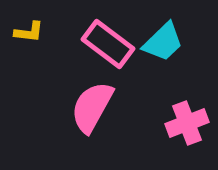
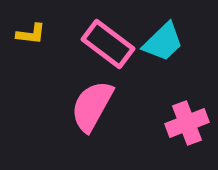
yellow L-shape: moved 2 px right, 2 px down
pink semicircle: moved 1 px up
